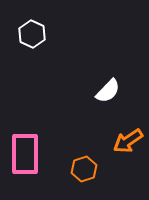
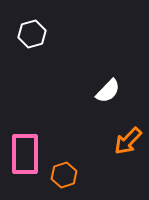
white hexagon: rotated 20 degrees clockwise
orange arrow: rotated 12 degrees counterclockwise
orange hexagon: moved 20 px left, 6 px down
